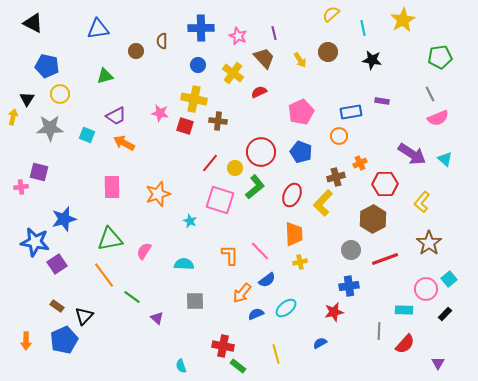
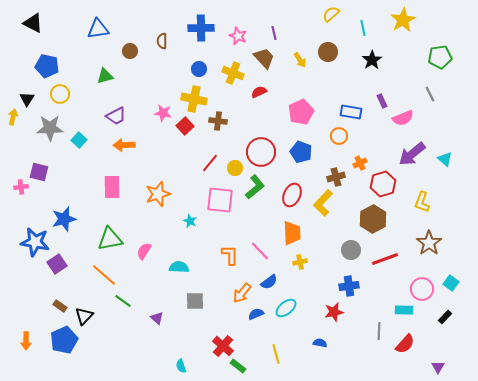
brown circle at (136, 51): moved 6 px left
black star at (372, 60): rotated 30 degrees clockwise
blue circle at (198, 65): moved 1 px right, 4 px down
yellow cross at (233, 73): rotated 15 degrees counterclockwise
purple rectangle at (382, 101): rotated 56 degrees clockwise
blue rectangle at (351, 112): rotated 20 degrees clockwise
pink star at (160, 113): moved 3 px right
pink semicircle at (438, 118): moved 35 px left
red square at (185, 126): rotated 30 degrees clockwise
cyan square at (87, 135): moved 8 px left, 5 px down; rotated 21 degrees clockwise
orange arrow at (124, 143): moved 2 px down; rotated 30 degrees counterclockwise
purple arrow at (412, 154): rotated 108 degrees clockwise
red hexagon at (385, 184): moved 2 px left; rotated 15 degrees counterclockwise
pink square at (220, 200): rotated 12 degrees counterclockwise
yellow L-shape at (422, 202): rotated 20 degrees counterclockwise
orange trapezoid at (294, 234): moved 2 px left, 1 px up
cyan semicircle at (184, 264): moved 5 px left, 3 px down
orange line at (104, 275): rotated 12 degrees counterclockwise
cyan square at (449, 279): moved 2 px right, 4 px down; rotated 14 degrees counterclockwise
blue semicircle at (267, 280): moved 2 px right, 2 px down
pink circle at (426, 289): moved 4 px left
green line at (132, 297): moved 9 px left, 4 px down
brown rectangle at (57, 306): moved 3 px right
black rectangle at (445, 314): moved 3 px down
blue semicircle at (320, 343): rotated 40 degrees clockwise
red cross at (223, 346): rotated 30 degrees clockwise
purple triangle at (438, 363): moved 4 px down
